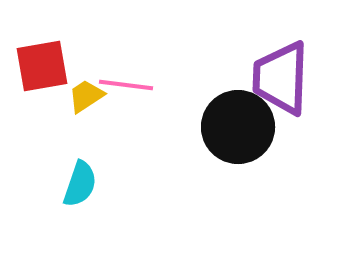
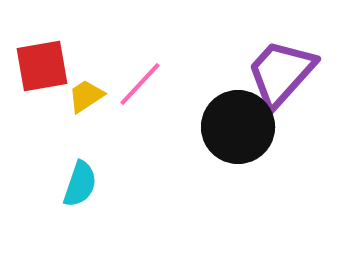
purple trapezoid: moved 5 px up; rotated 40 degrees clockwise
pink line: moved 14 px right, 1 px up; rotated 54 degrees counterclockwise
